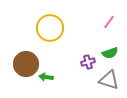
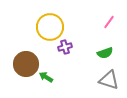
yellow circle: moved 1 px up
green semicircle: moved 5 px left
purple cross: moved 23 px left, 15 px up
green arrow: rotated 24 degrees clockwise
